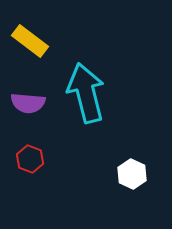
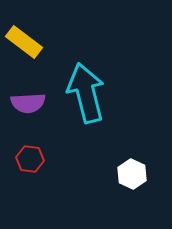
yellow rectangle: moved 6 px left, 1 px down
purple semicircle: rotated 8 degrees counterclockwise
red hexagon: rotated 12 degrees counterclockwise
